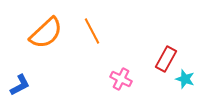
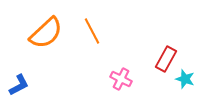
blue L-shape: moved 1 px left
